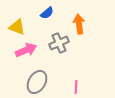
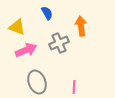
blue semicircle: rotated 80 degrees counterclockwise
orange arrow: moved 2 px right, 2 px down
gray ellipse: rotated 50 degrees counterclockwise
pink line: moved 2 px left
